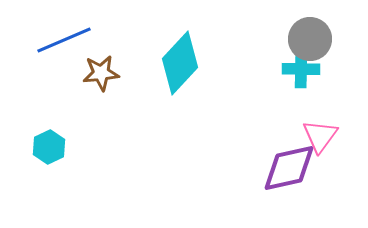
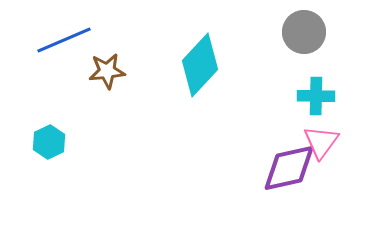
gray circle: moved 6 px left, 7 px up
cyan diamond: moved 20 px right, 2 px down
cyan cross: moved 15 px right, 27 px down
brown star: moved 6 px right, 2 px up
pink triangle: moved 1 px right, 6 px down
cyan hexagon: moved 5 px up
